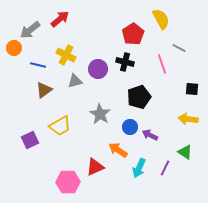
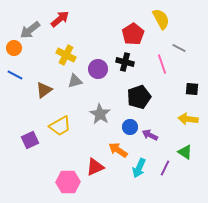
blue line: moved 23 px left, 10 px down; rotated 14 degrees clockwise
